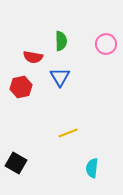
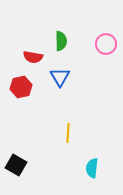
yellow line: rotated 66 degrees counterclockwise
black square: moved 2 px down
